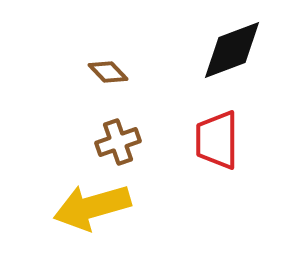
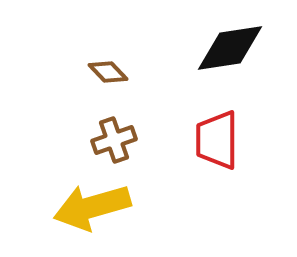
black diamond: moved 2 px left, 2 px up; rotated 12 degrees clockwise
brown cross: moved 4 px left, 2 px up
